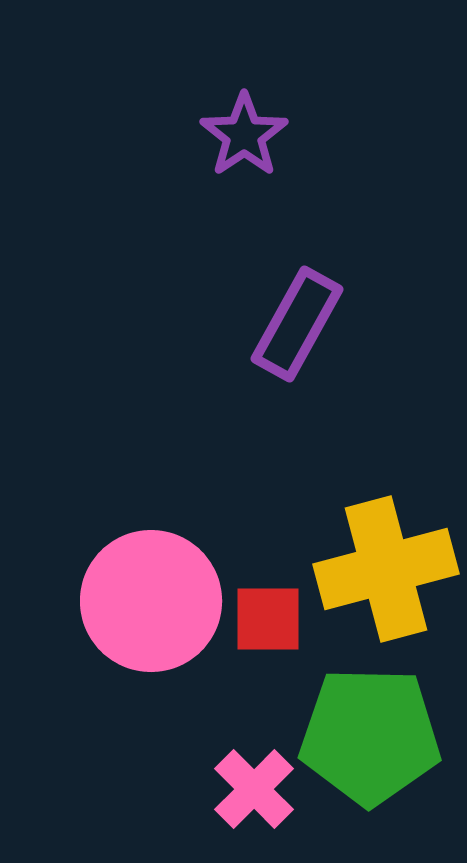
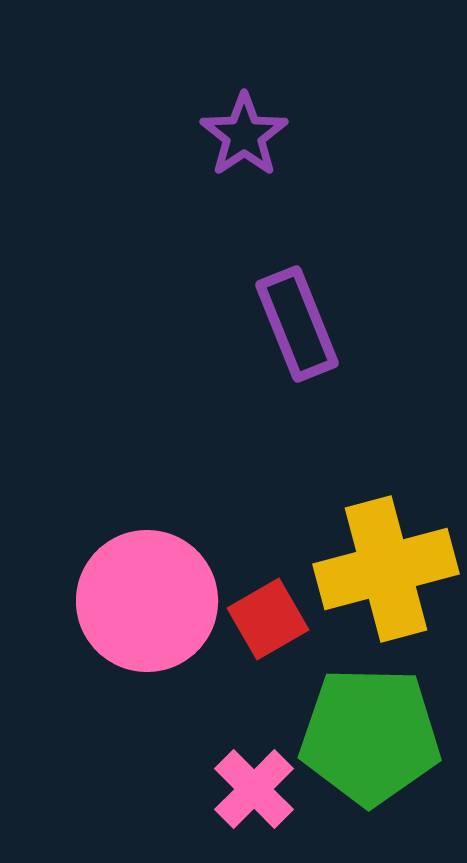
purple rectangle: rotated 51 degrees counterclockwise
pink circle: moved 4 px left
red square: rotated 30 degrees counterclockwise
